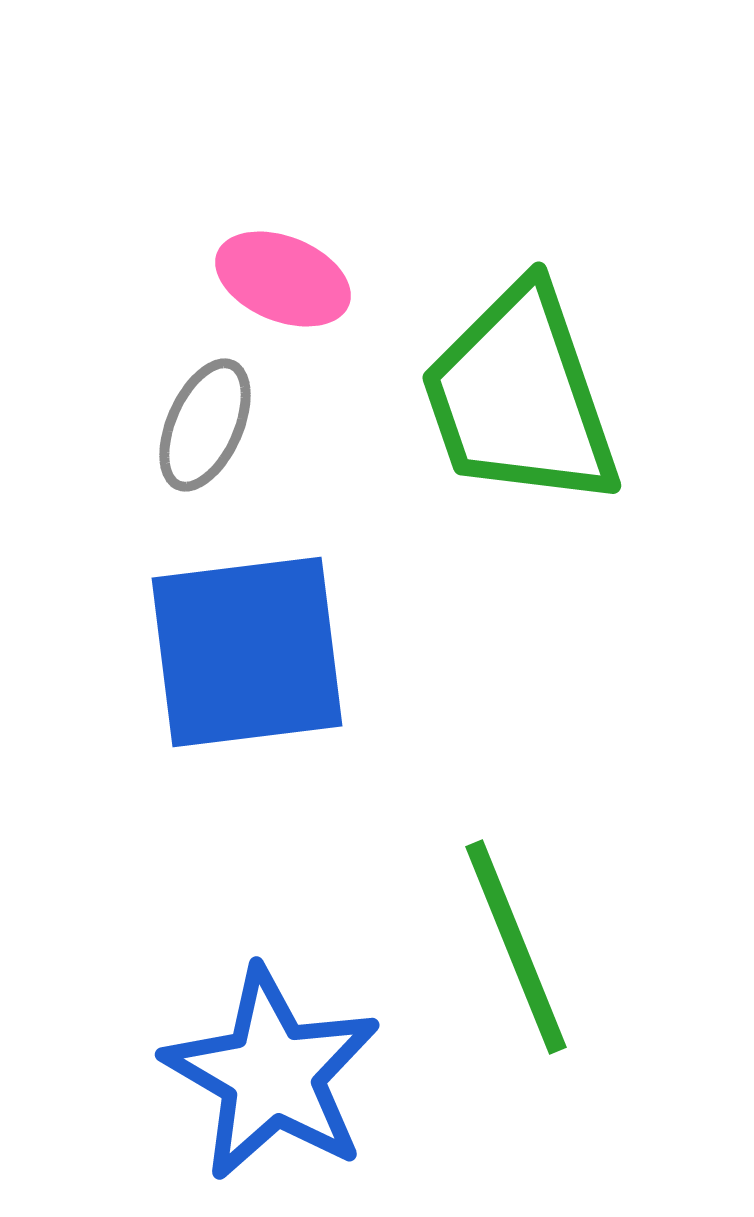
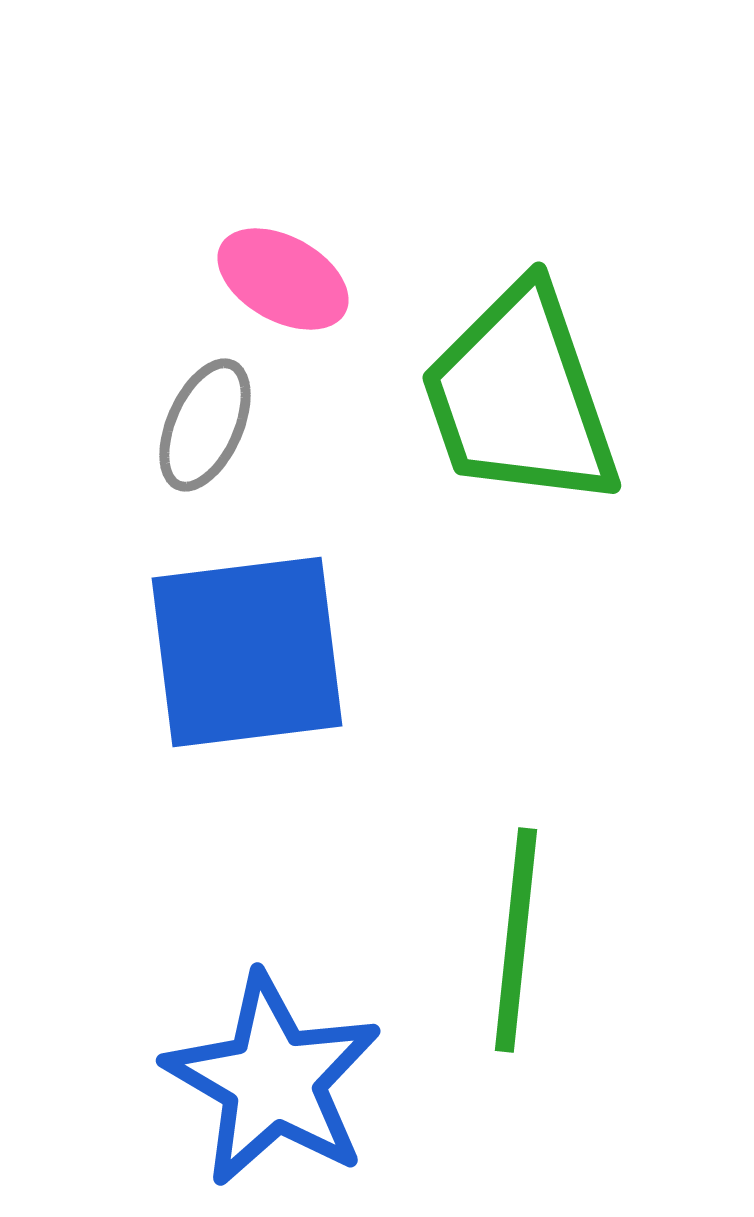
pink ellipse: rotated 7 degrees clockwise
green line: moved 7 px up; rotated 28 degrees clockwise
blue star: moved 1 px right, 6 px down
